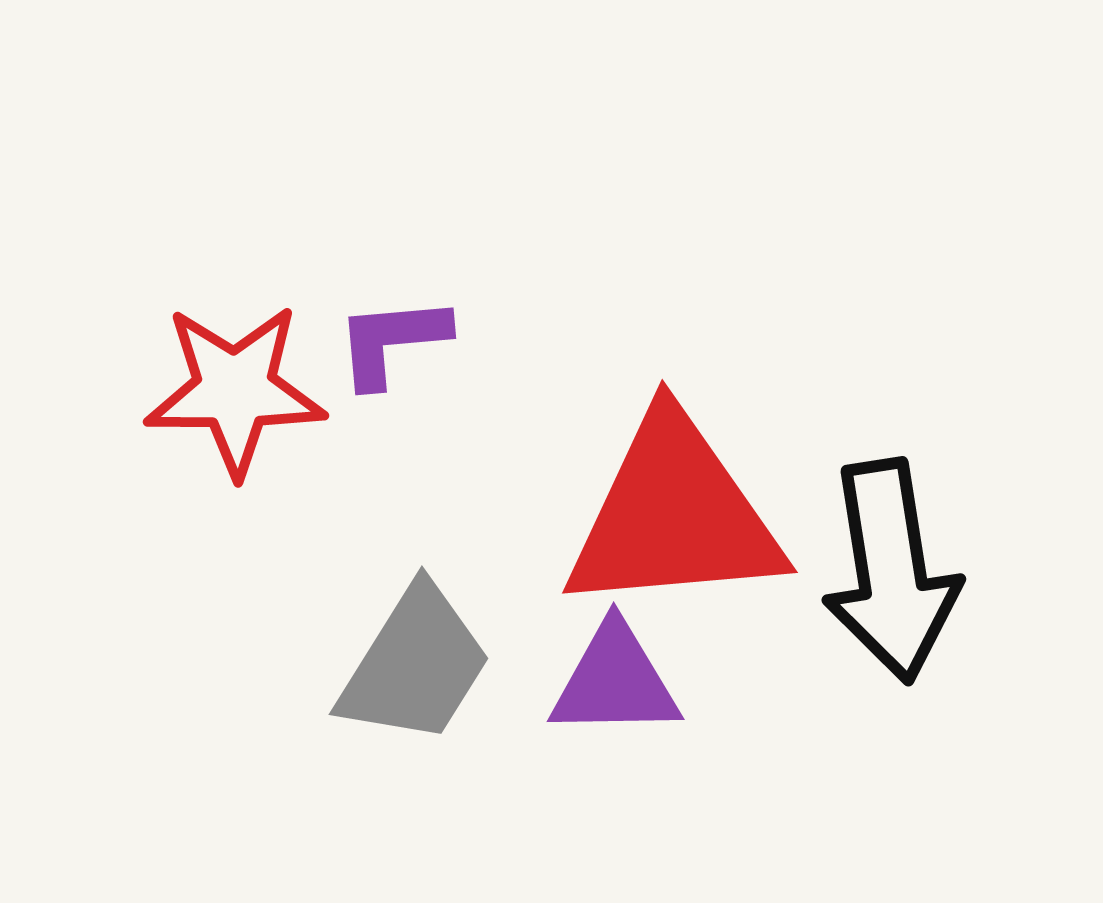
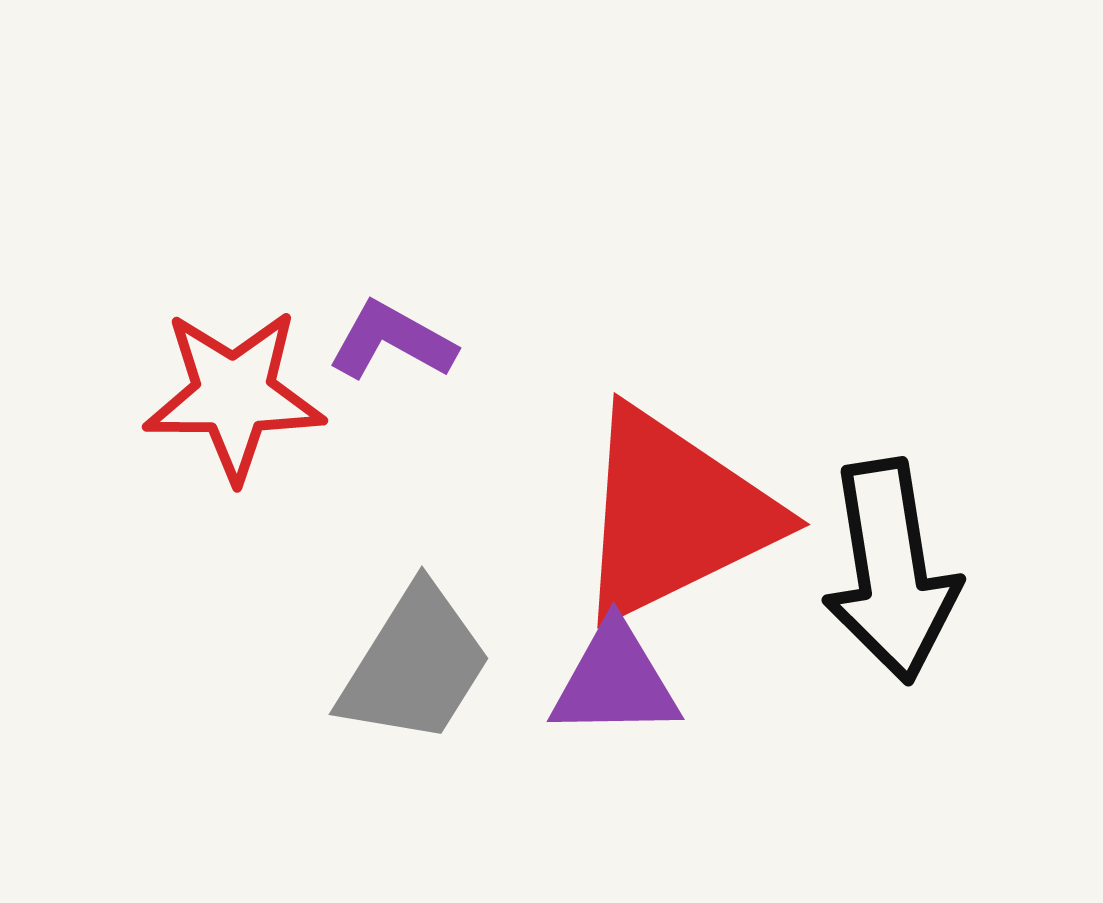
purple L-shape: rotated 34 degrees clockwise
red star: moved 1 px left, 5 px down
red triangle: rotated 21 degrees counterclockwise
